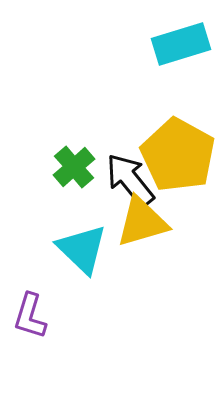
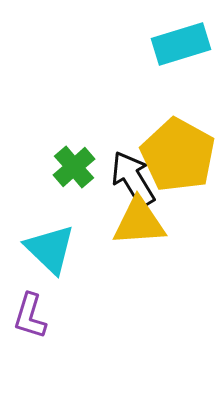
black arrow: moved 3 px right, 1 px up; rotated 8 degrees clockwise
yellow triangle: moved 3 px left; rotated 12 degrees clockwise
cyan triangle: moved 32 px left
